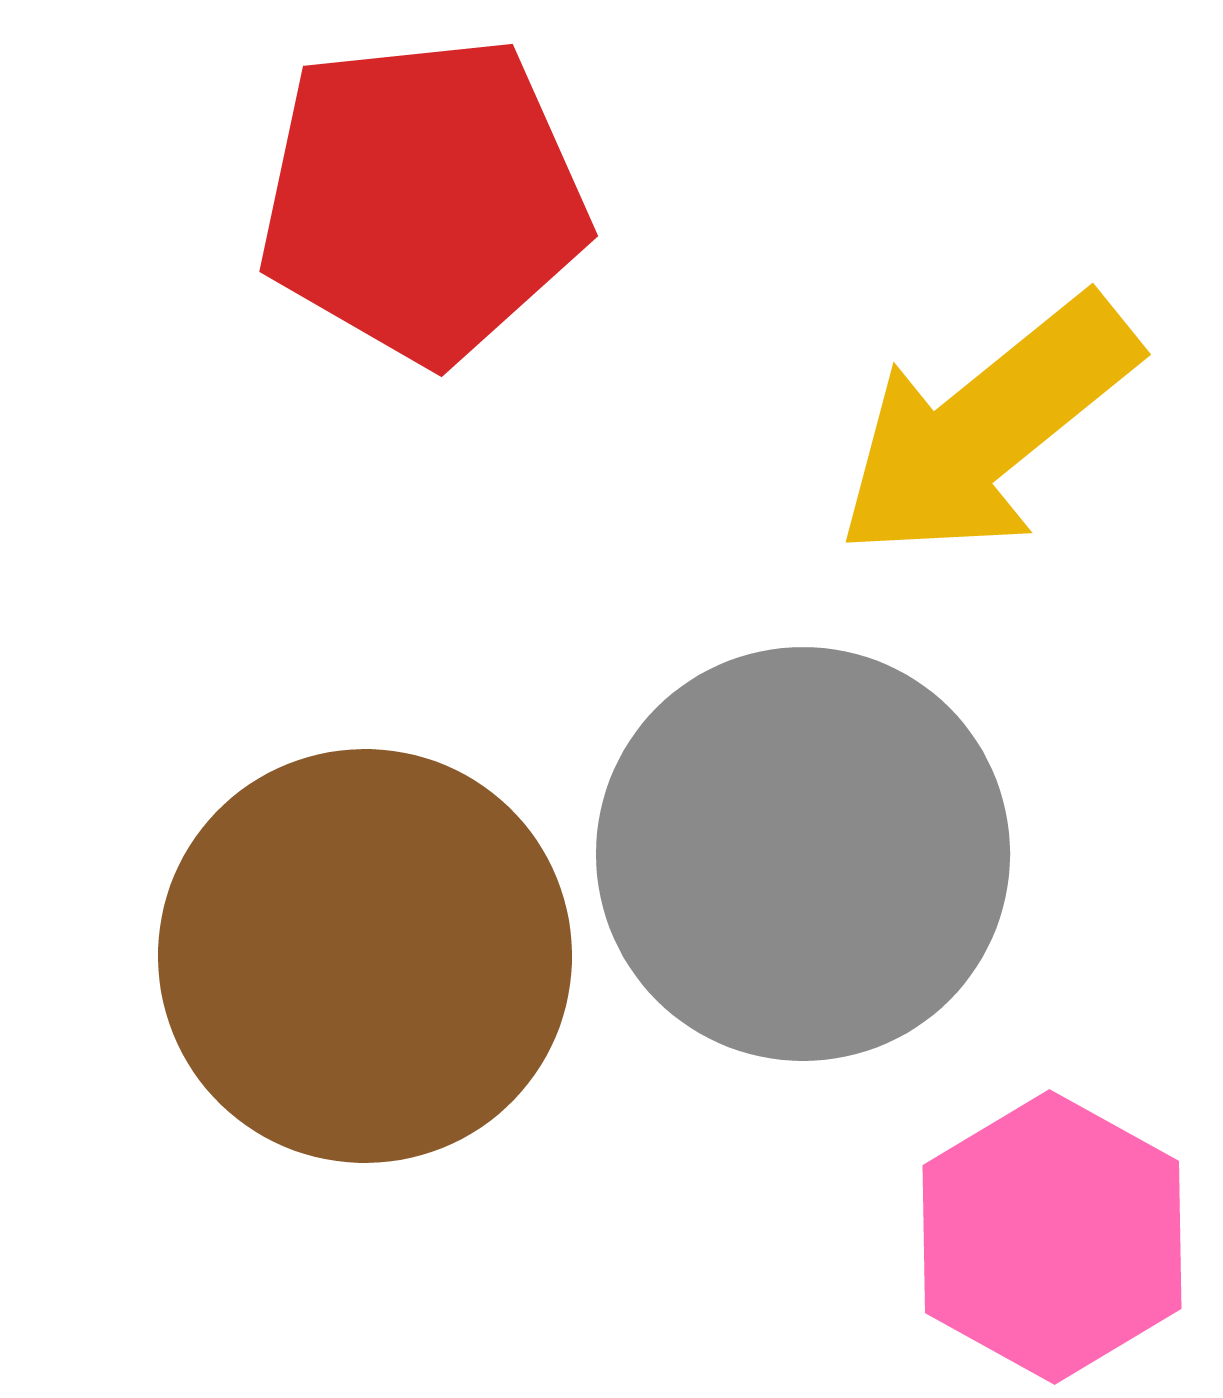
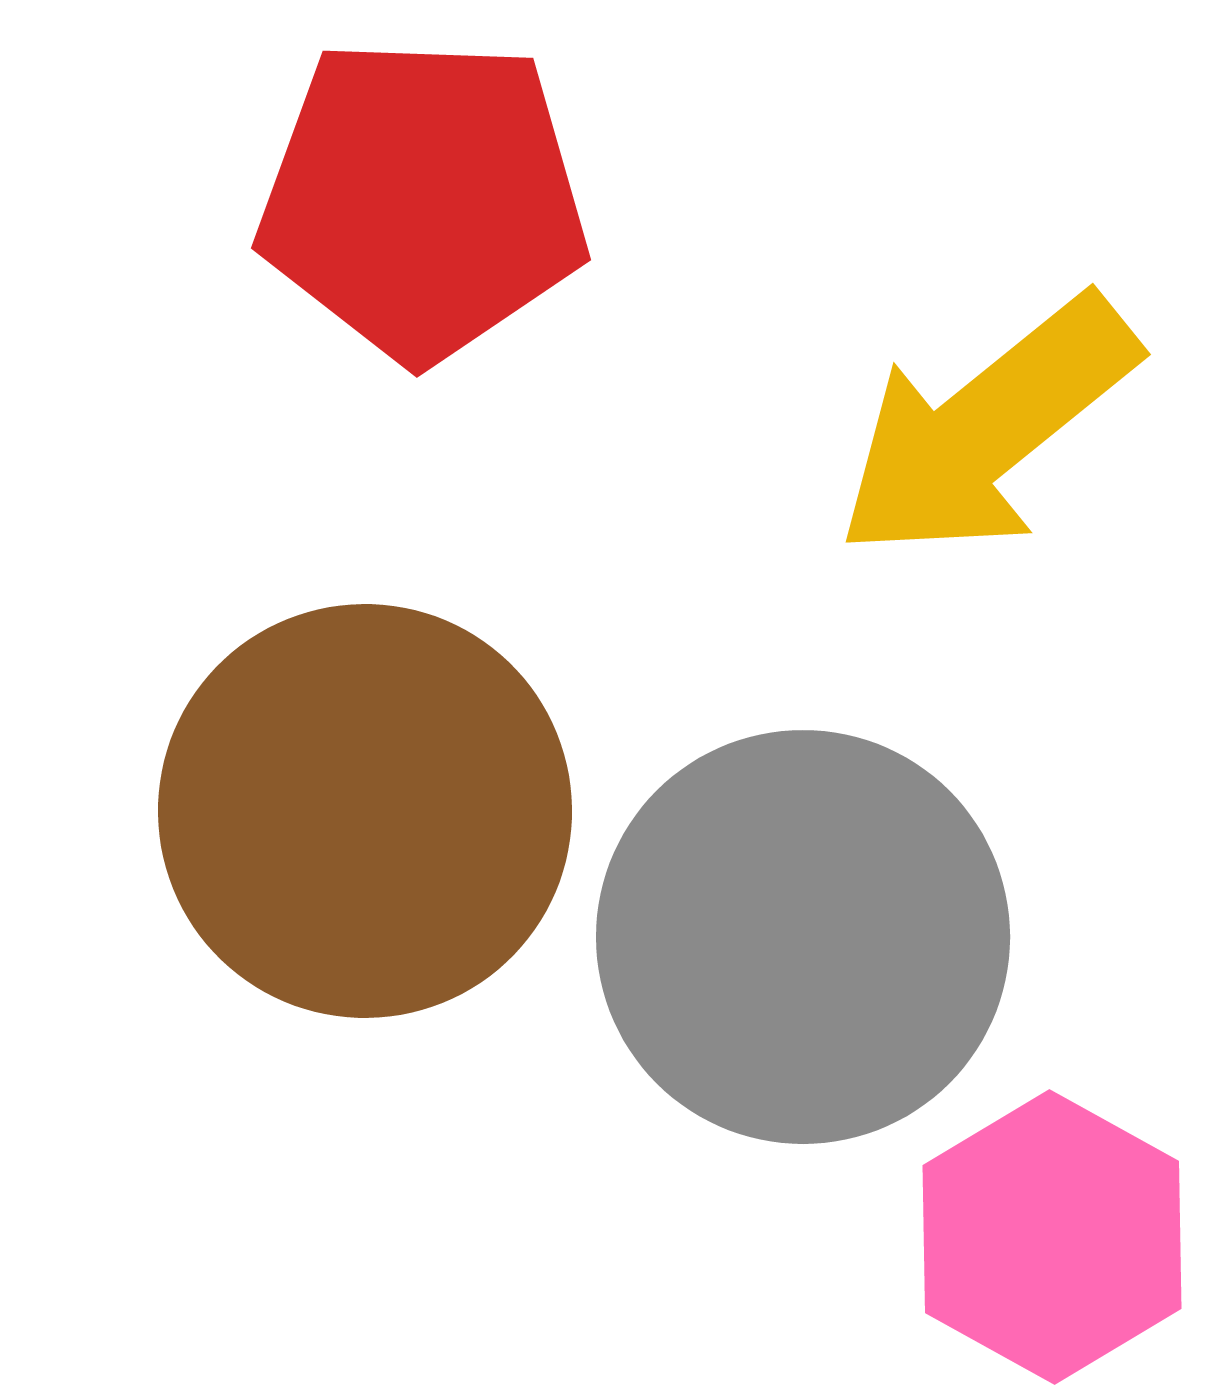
red pentagon: rotated 8 degrees clockwise
gray circle: moved 83 px down
brown circle: moved 145 px up
